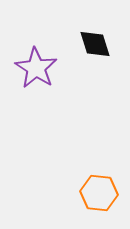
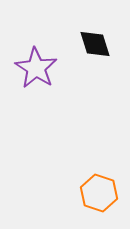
orange hexagon: rotated 12 degrees clockwise
